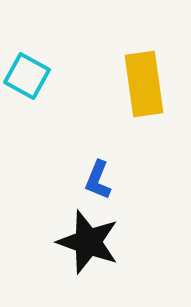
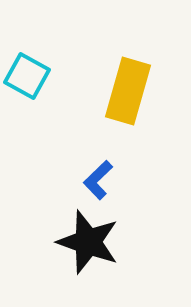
yellow rectangle: moved 16 px left, 7 px down; rotated 24 degrees clockwise
blue L-shape: rotated 24 degrees clockwise
